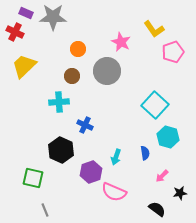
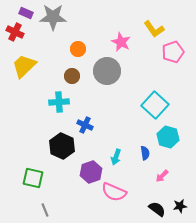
black hexagon: moved 1 px right, 4 px up
black star: moved 13 px down
